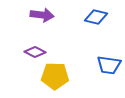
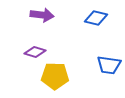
blue diamond: moved 1 px down
purple diamond: rotated 10 degrees counterclockwise
